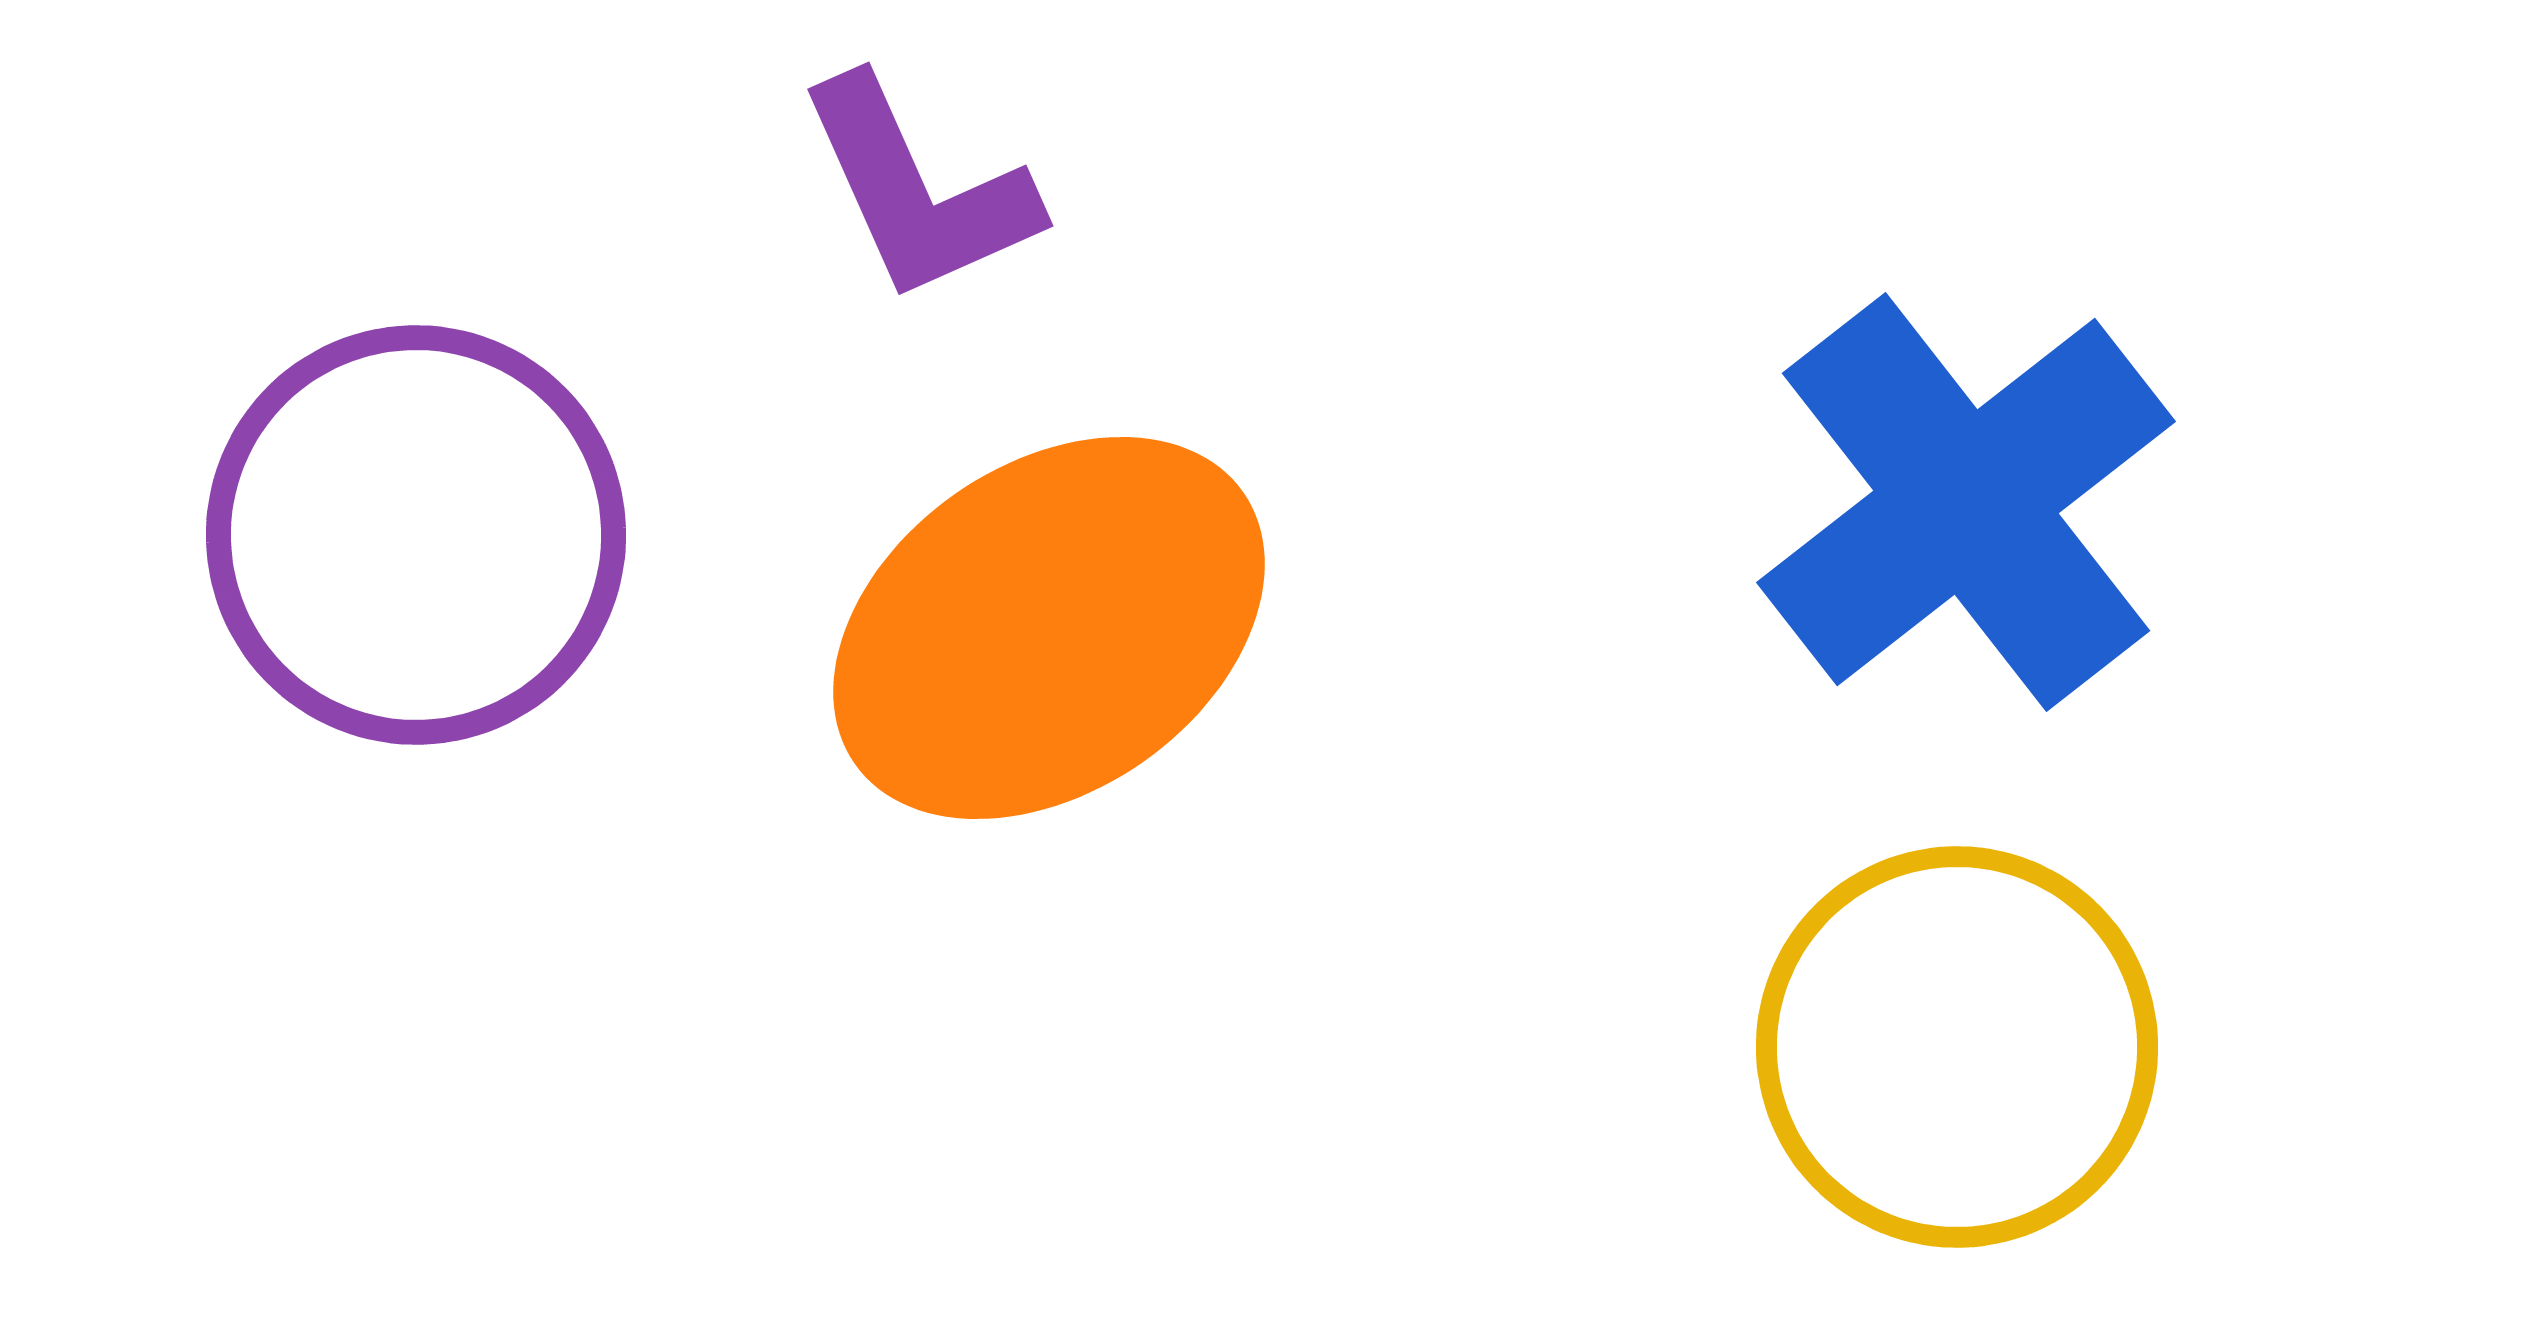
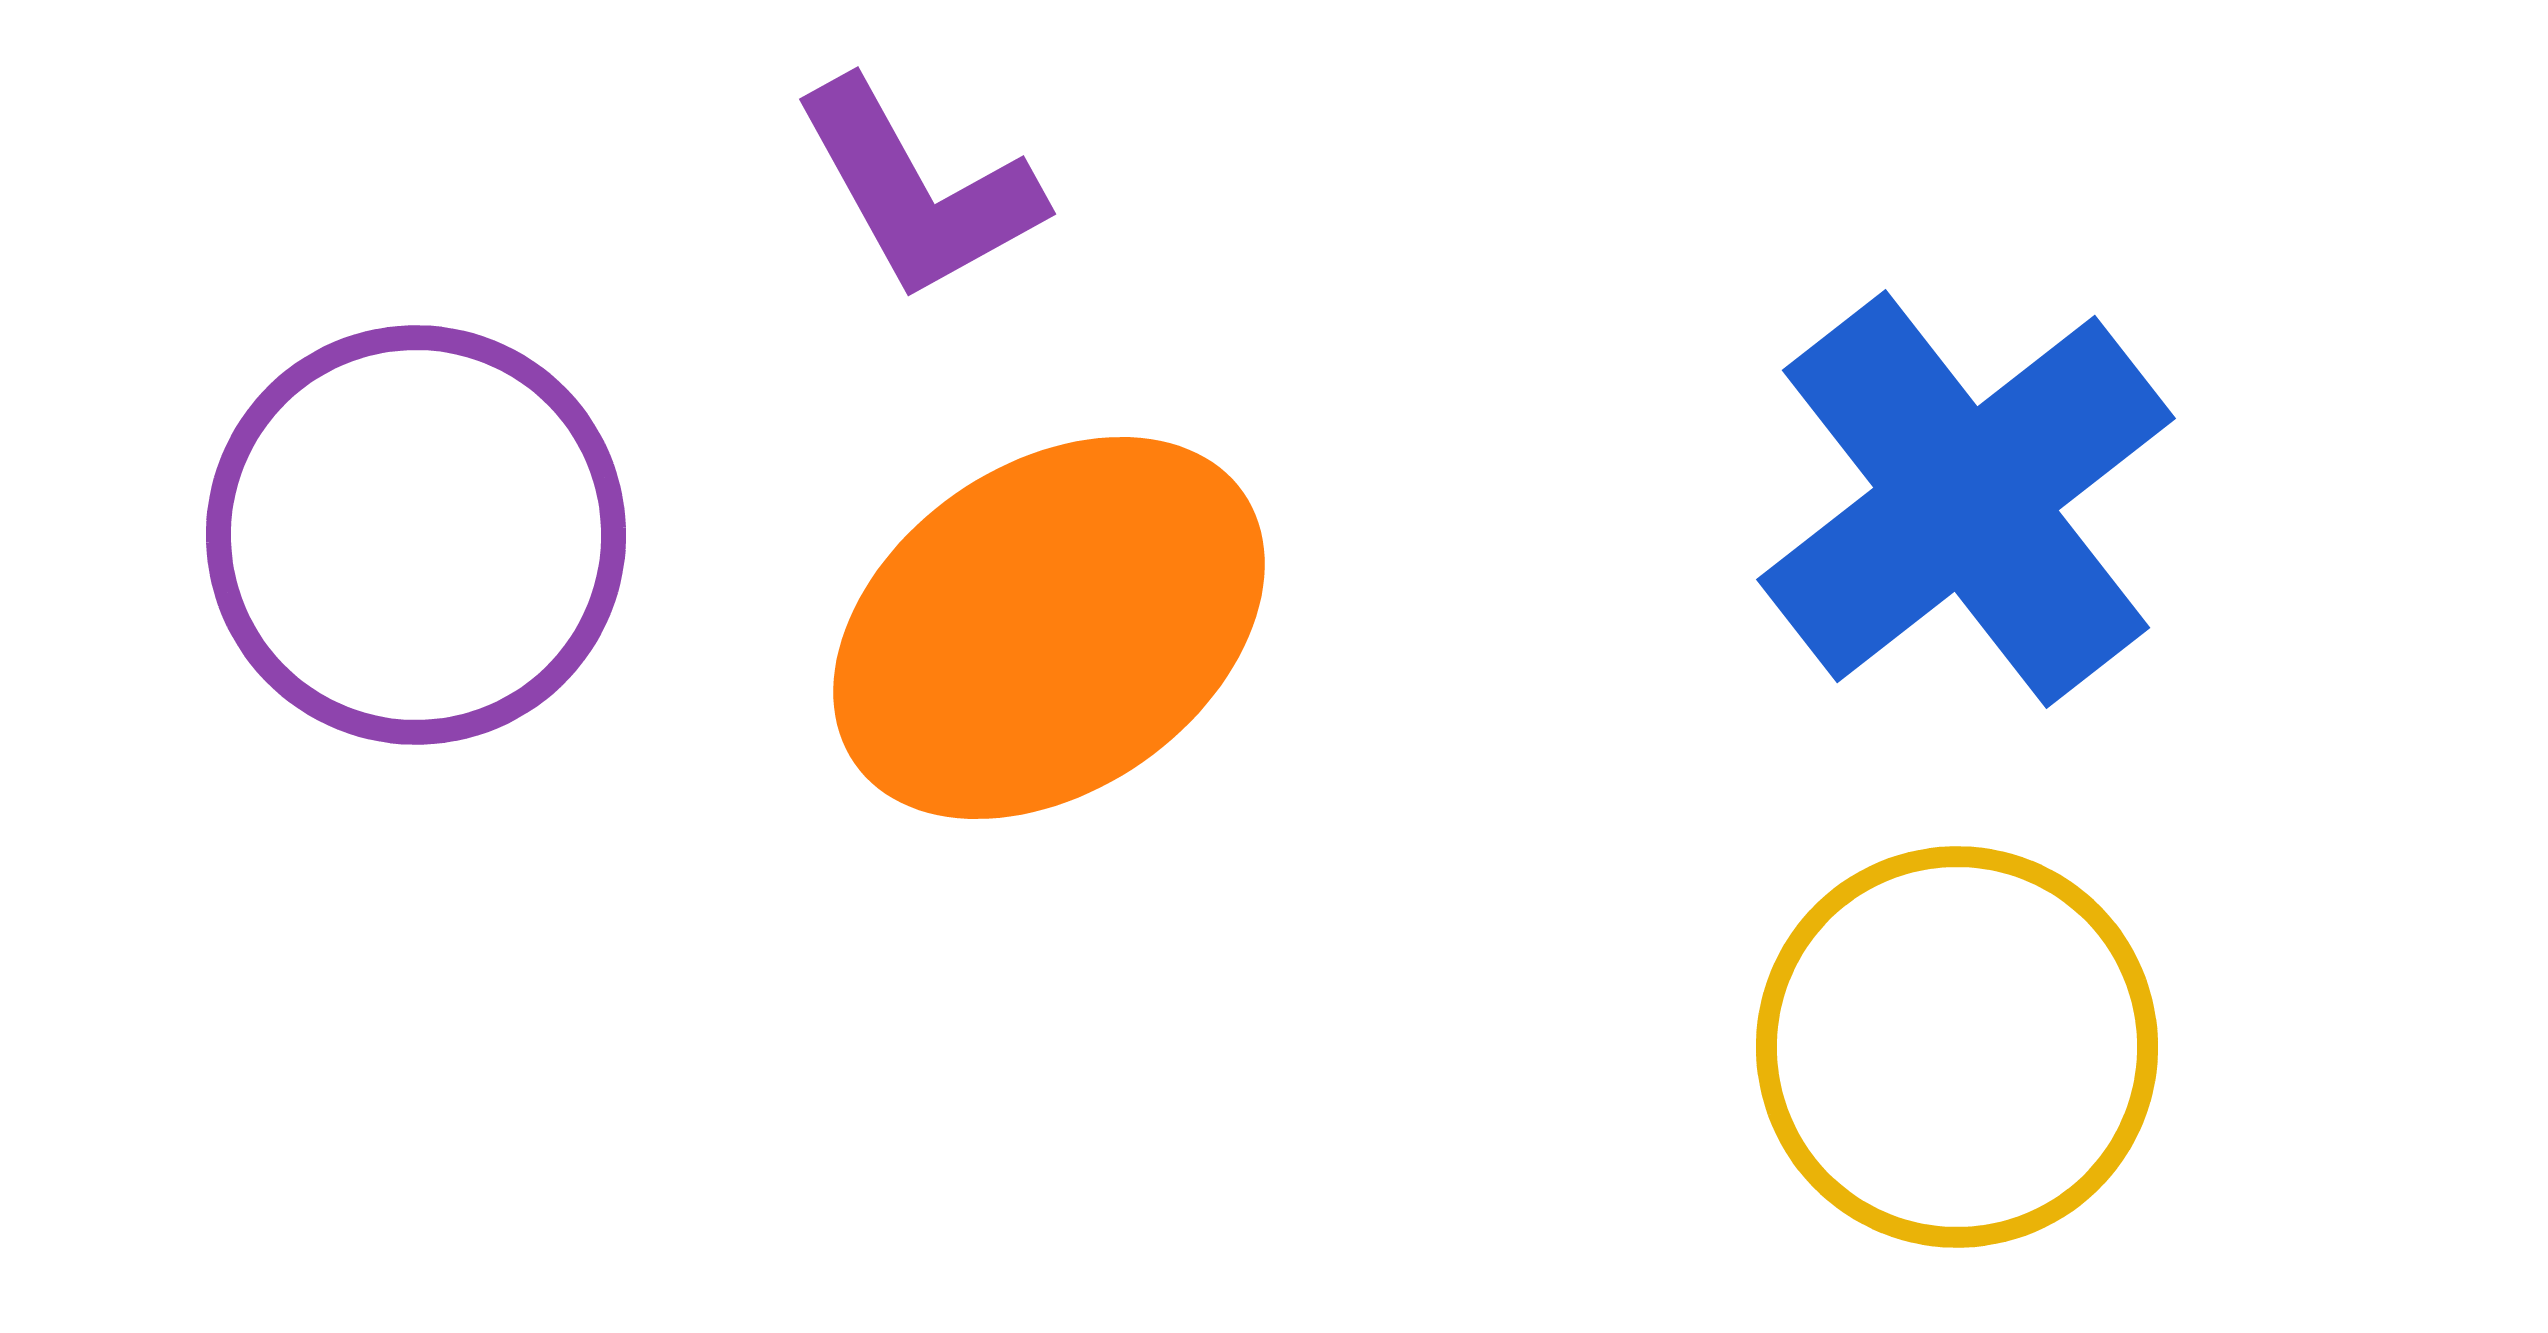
purple L-shape: rotated 5 degrees counterclockwise
blue cross: moved 3 px up
